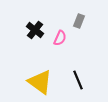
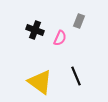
black cross: rotated 18 degrees counterclockwise
black line: moved 2 px left, 4 px up
